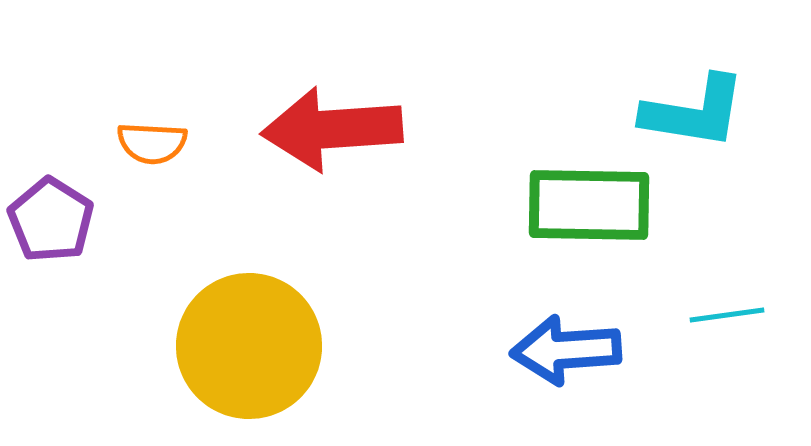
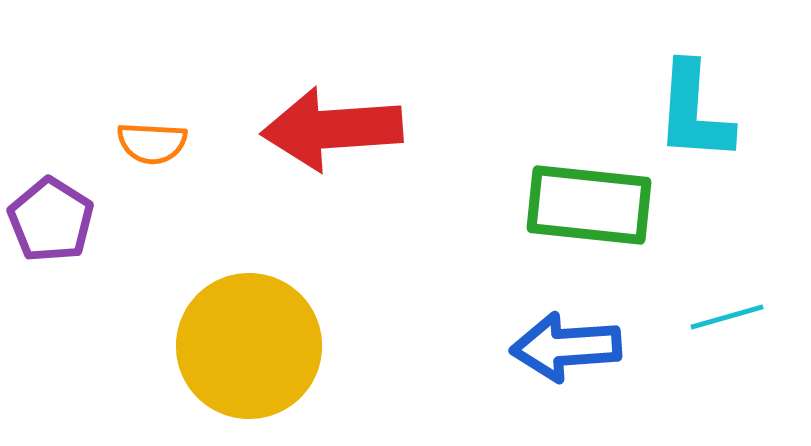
cyan L-shape: rotated 85 degrees clockwise
green rectangle: rotated 5 degrees clockwise
cyan line: moved 2 px down; rotated 8 degrees counterclockwise
blue arrow: moved 3 px up
